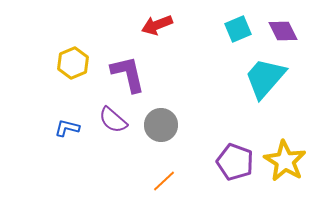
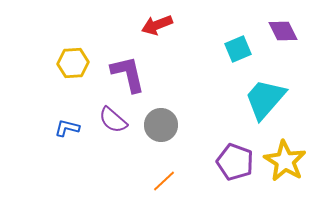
cyan square: moved 20 px down
yellow hexagon: rotated 20 degrees clockwise
cyan trapezoid: moved 21 px down
